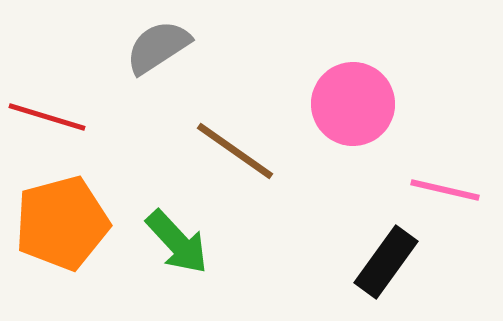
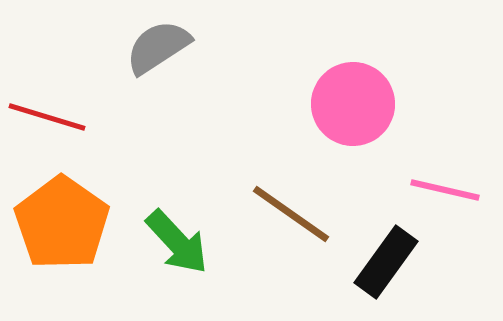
brown line: moved 56 px right, 63 px down
orange pentagon: rotated 22 degrees counterclockwise
